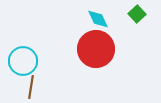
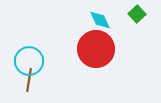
cyan diamond: moved 2 px right, 1 px down
cyan circle: moved 6 px right
brown line: moved 2 px left, 7 px up
